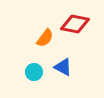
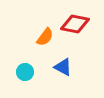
orange semicircle: moved 1 px up
cyan circle: moved 9 px left
